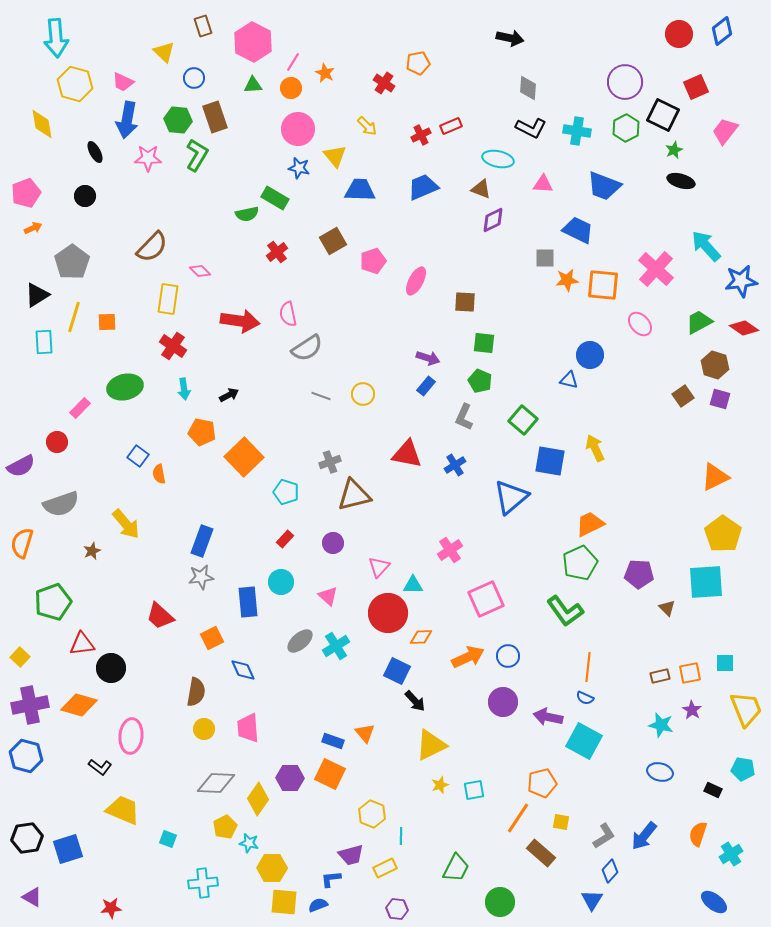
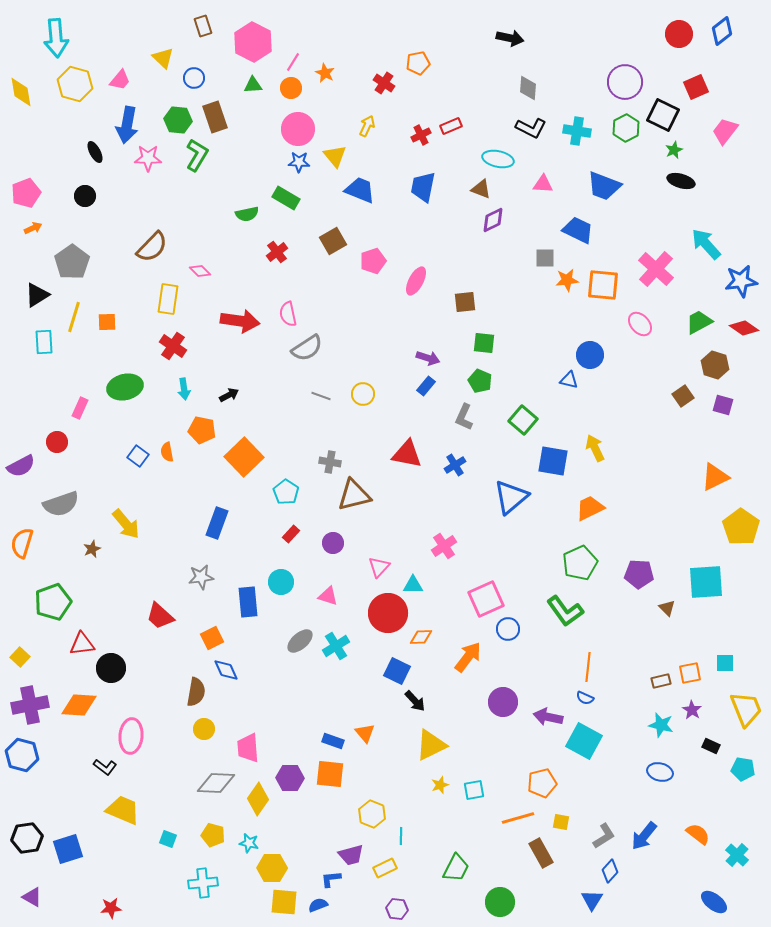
yellow triangle at (164, 52): moved 1 px left, 6 px down
pink trapezoid at (123, 82): moved 3 px left, 2 px up; rotated 75 degrees counterclockwise
blue arrow at (127, 120): moved 5 px down
yellow diamond at (42, 124): moved 21 px left, 32 px up
yellow arrow at (367, 126): rotated 110 degrees counterclockwise
blue star at (299, 168): moved 6 px up; rotated 10 degrees counterclockwise
blue trapezoid at (423, 187): rotated 56 degrees counterclockwise
blue trapezoid at (360, 190): rotated 20 degrees clockwise
green rectangle at (275, 198): moved 11 px right
cyan arrow at (706, 246): moved 2 px up
brown square at (465, 302): rotated 10 degrees counterclockwise
purple square at (720, 399): moved 3 px right, 6 px down
pink rectangle at (80, 408): rotated 20 degrees counterclockwise
orange pentagon at (202, 432): moved 2 px up
blue square at (550, 461): moved 3 px right
gray cross at (330, 462): rotated 30 degrees clockwise
orange semicircle at (159, 474): moved 8 px right, 22 px up
cyan pentagon at (286, 492): rotated 15 degrees clockwise
orange trapezoid at (590, 524): moved 16 px up
yellow pentagon at (723, 534): moved 18 px right, 7 px up
red rectangle at (285, 539): moved 6 px right, 5 px up
blue rectangle at (202, 541): moved 15 px right, 18 px up
pink cross at (450, 550): moved 6 px left, 4 px up
brown star at (92, 551): moved 2 px up
pink triangle at (328, 596): rotated 25 degrees counterclockwise
blue circle at (508, 656): moved 27 px up
orange arrow at (468, 657): rotated 28 degrees counterclockwise
blue diamond at (243, 670): moved 17 px left
brown rectangle at (660, 676): moved 1 px right, 5 px down
orange diamond at (79, 705): rotated 12 degrees counterclockwise
pink trapezoid at (248, 728): moved 20 px down
blue hexagon at (26, 756): moved 4 px left, 1 px up
black L-shape at (100, 767): moved 5 px right
orange square at (330, 774): rotated 20 degrees counterclockwise
black rectangle at (713, 790): moved 2 px left, 44 px up
orange line at (518, 818): rotated 40 degrees clockwise
yellow pentagon at (225, 827): moved 12 px left, 8 px down; rotated 30 degrees counterclockwise
orange semicircle at (698, 834): rotated 110 degrees clockwise
brown rectangle at (541, 853): rotated 20 degrees clockwise
cyan cross at (731, 854): moved 6 px right, 1 px down; rotated 15 degrees counterclockwise
